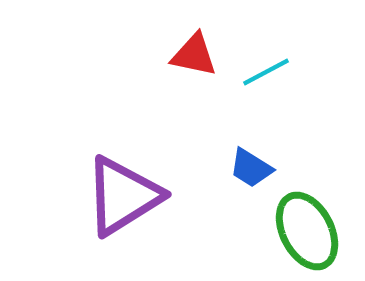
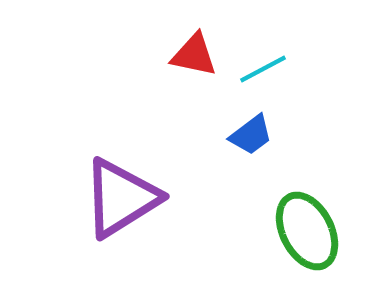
cyan line: moved 3 px left, 3 px up
blue trapezoid: moved 33 px up; rotated 69 degrees counterclockwise
purple triangle: moved 2 px left, 2 px down
